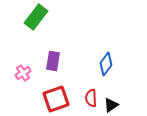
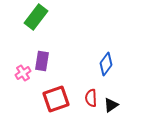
purple rectangle: moved 11 px left
